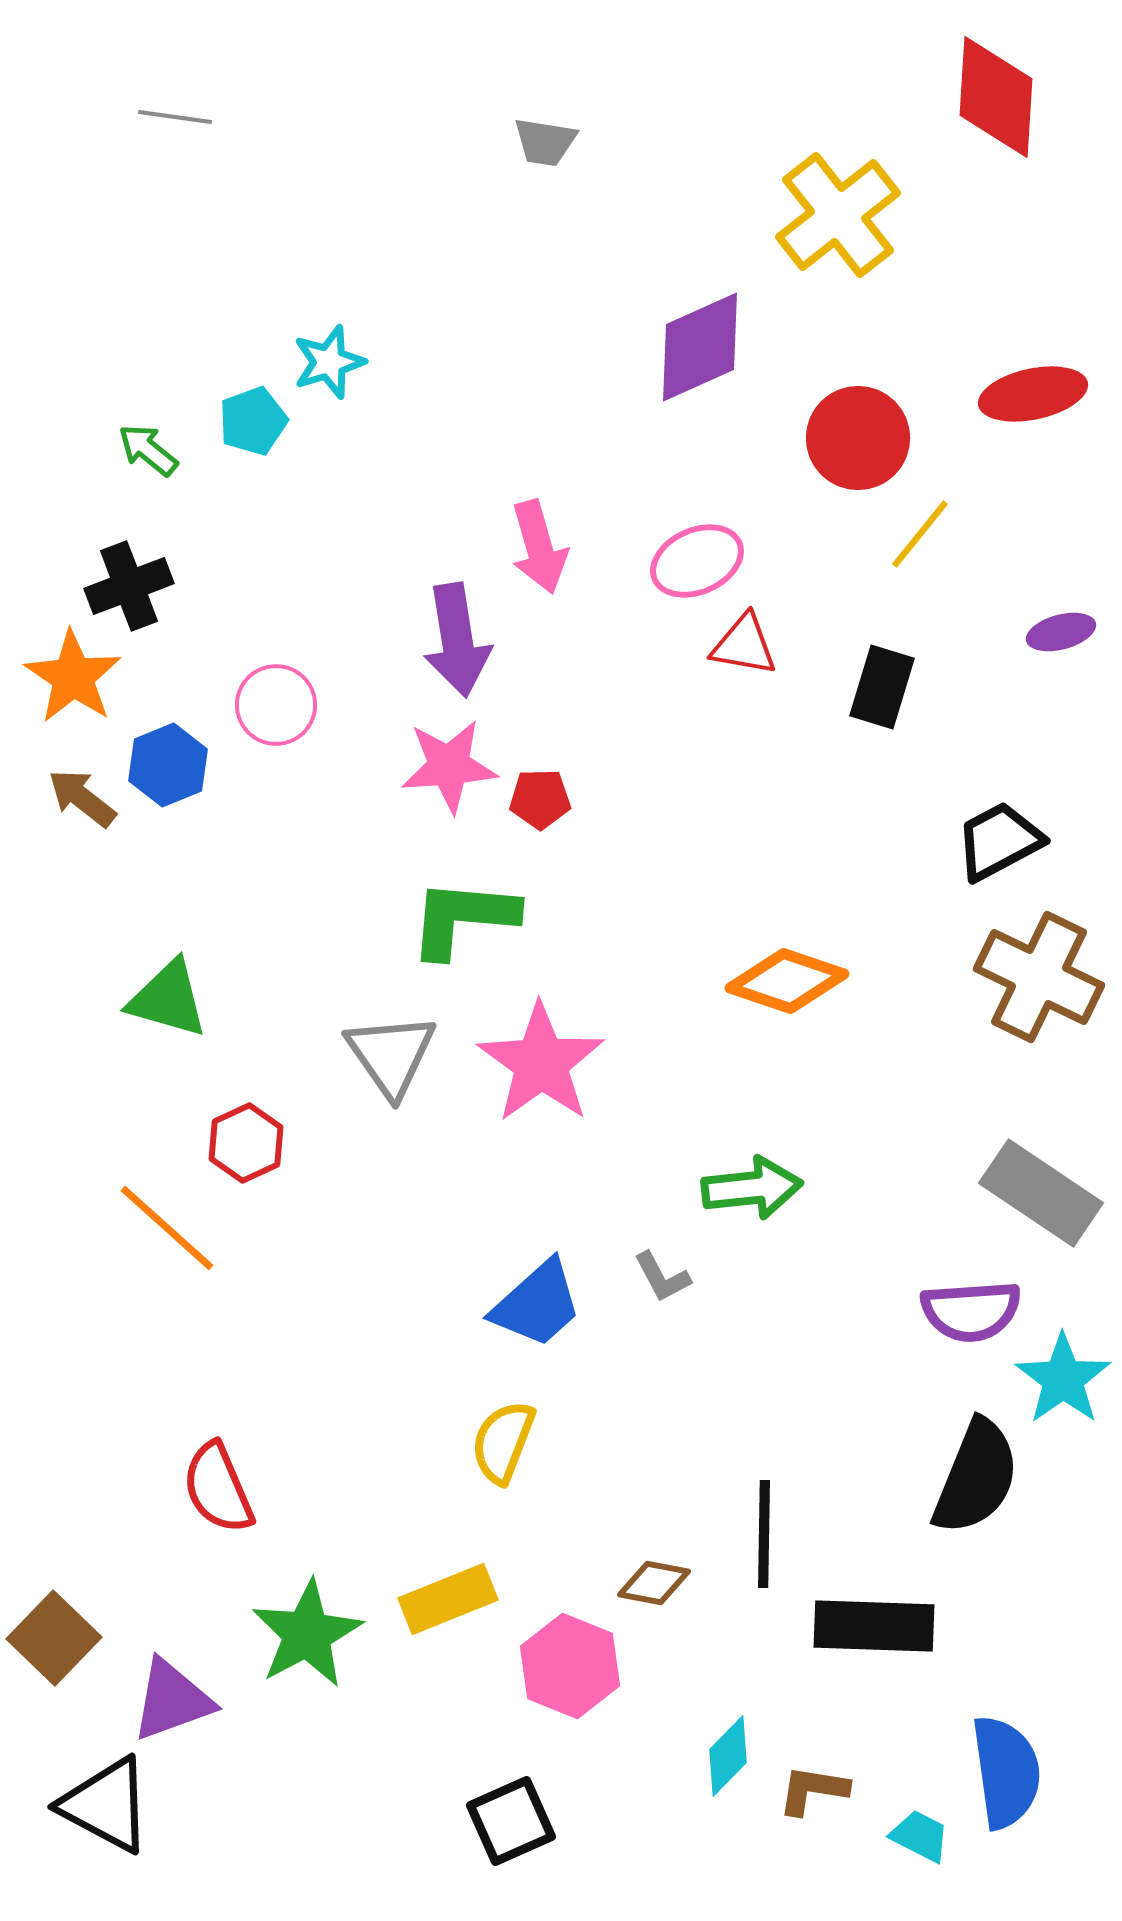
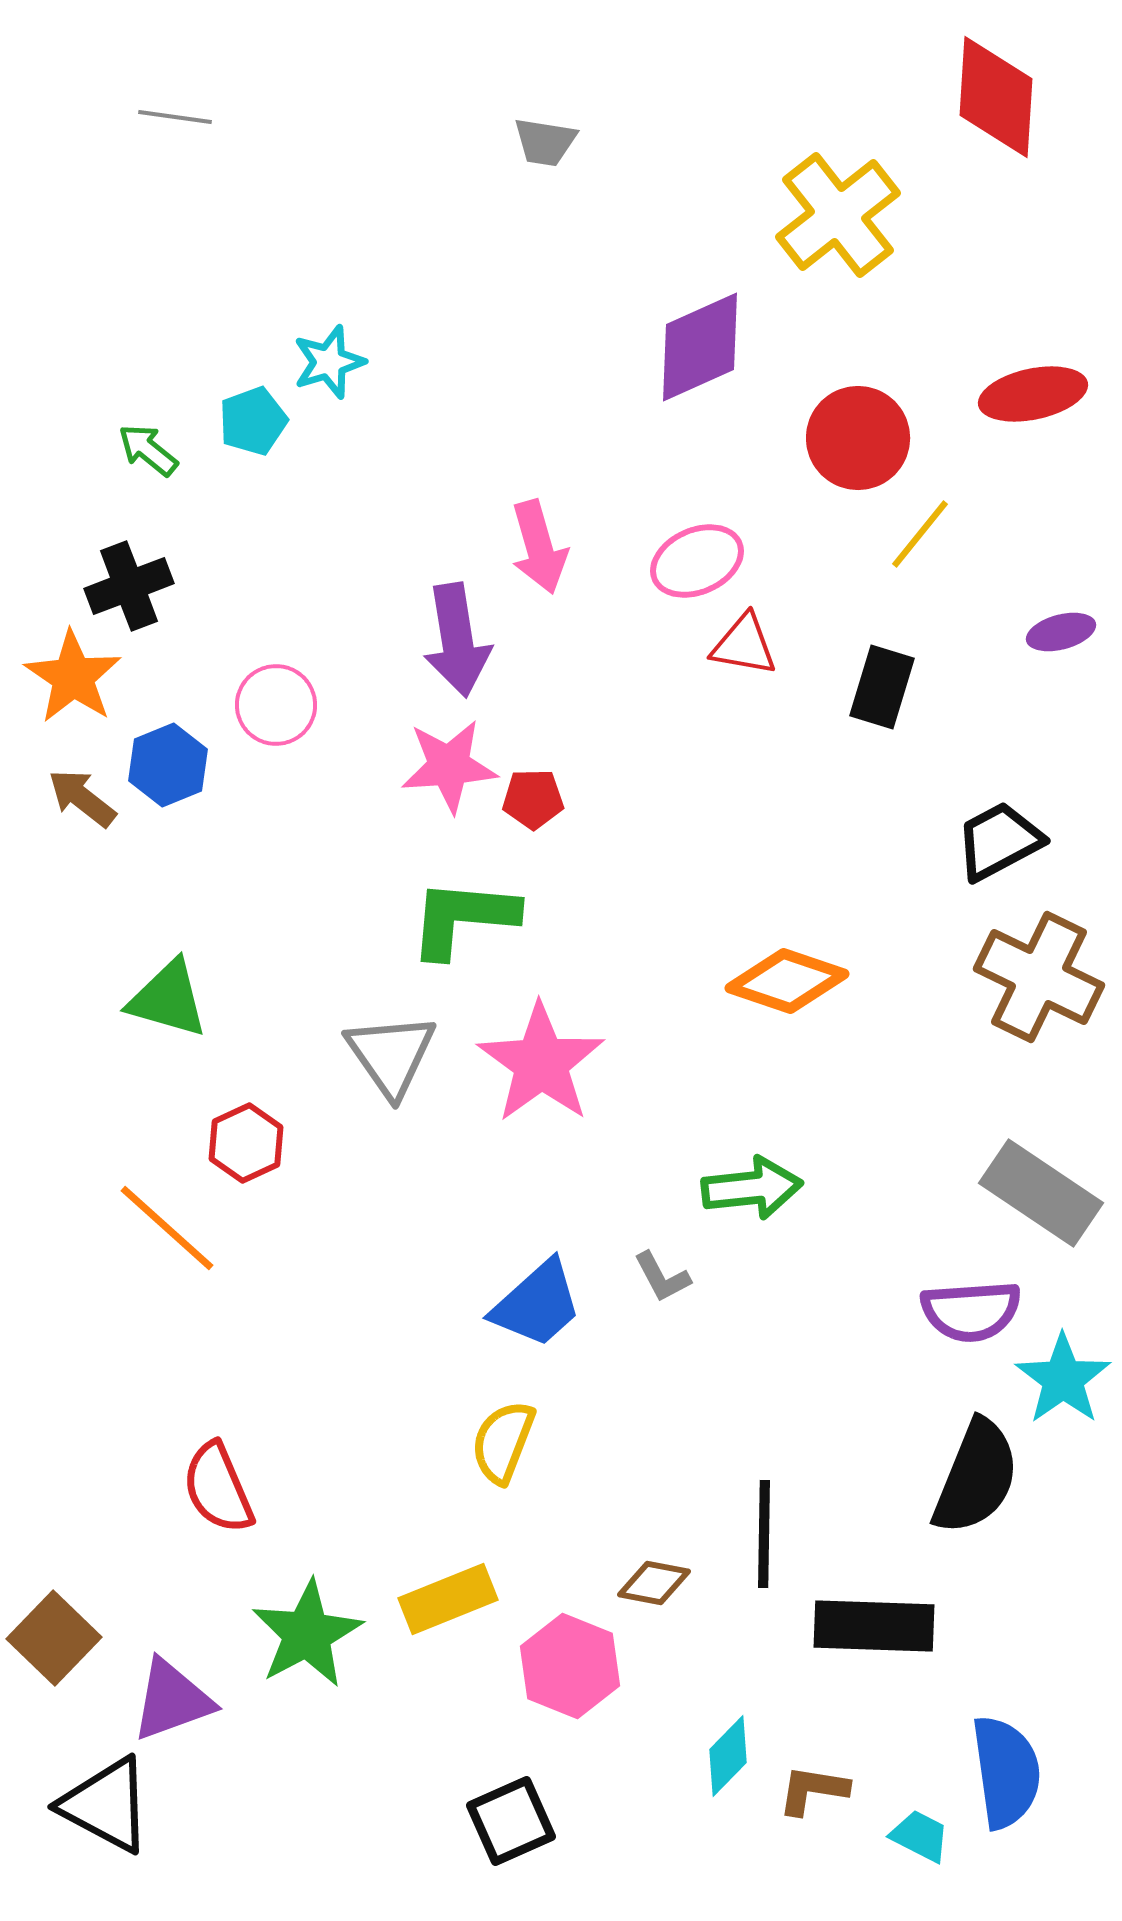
red pentagon at (540, 799): moved 7 px left
